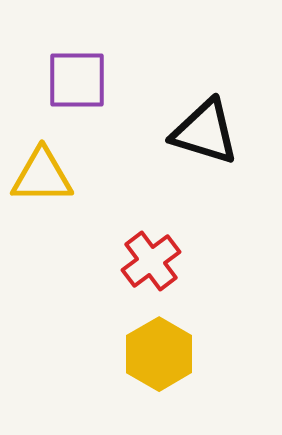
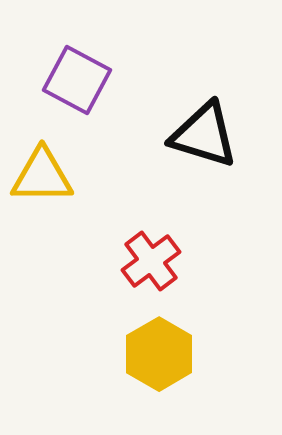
purple square: rotated 28 degrees clockwise
black triangle: moved 1 px left, 3 px down
